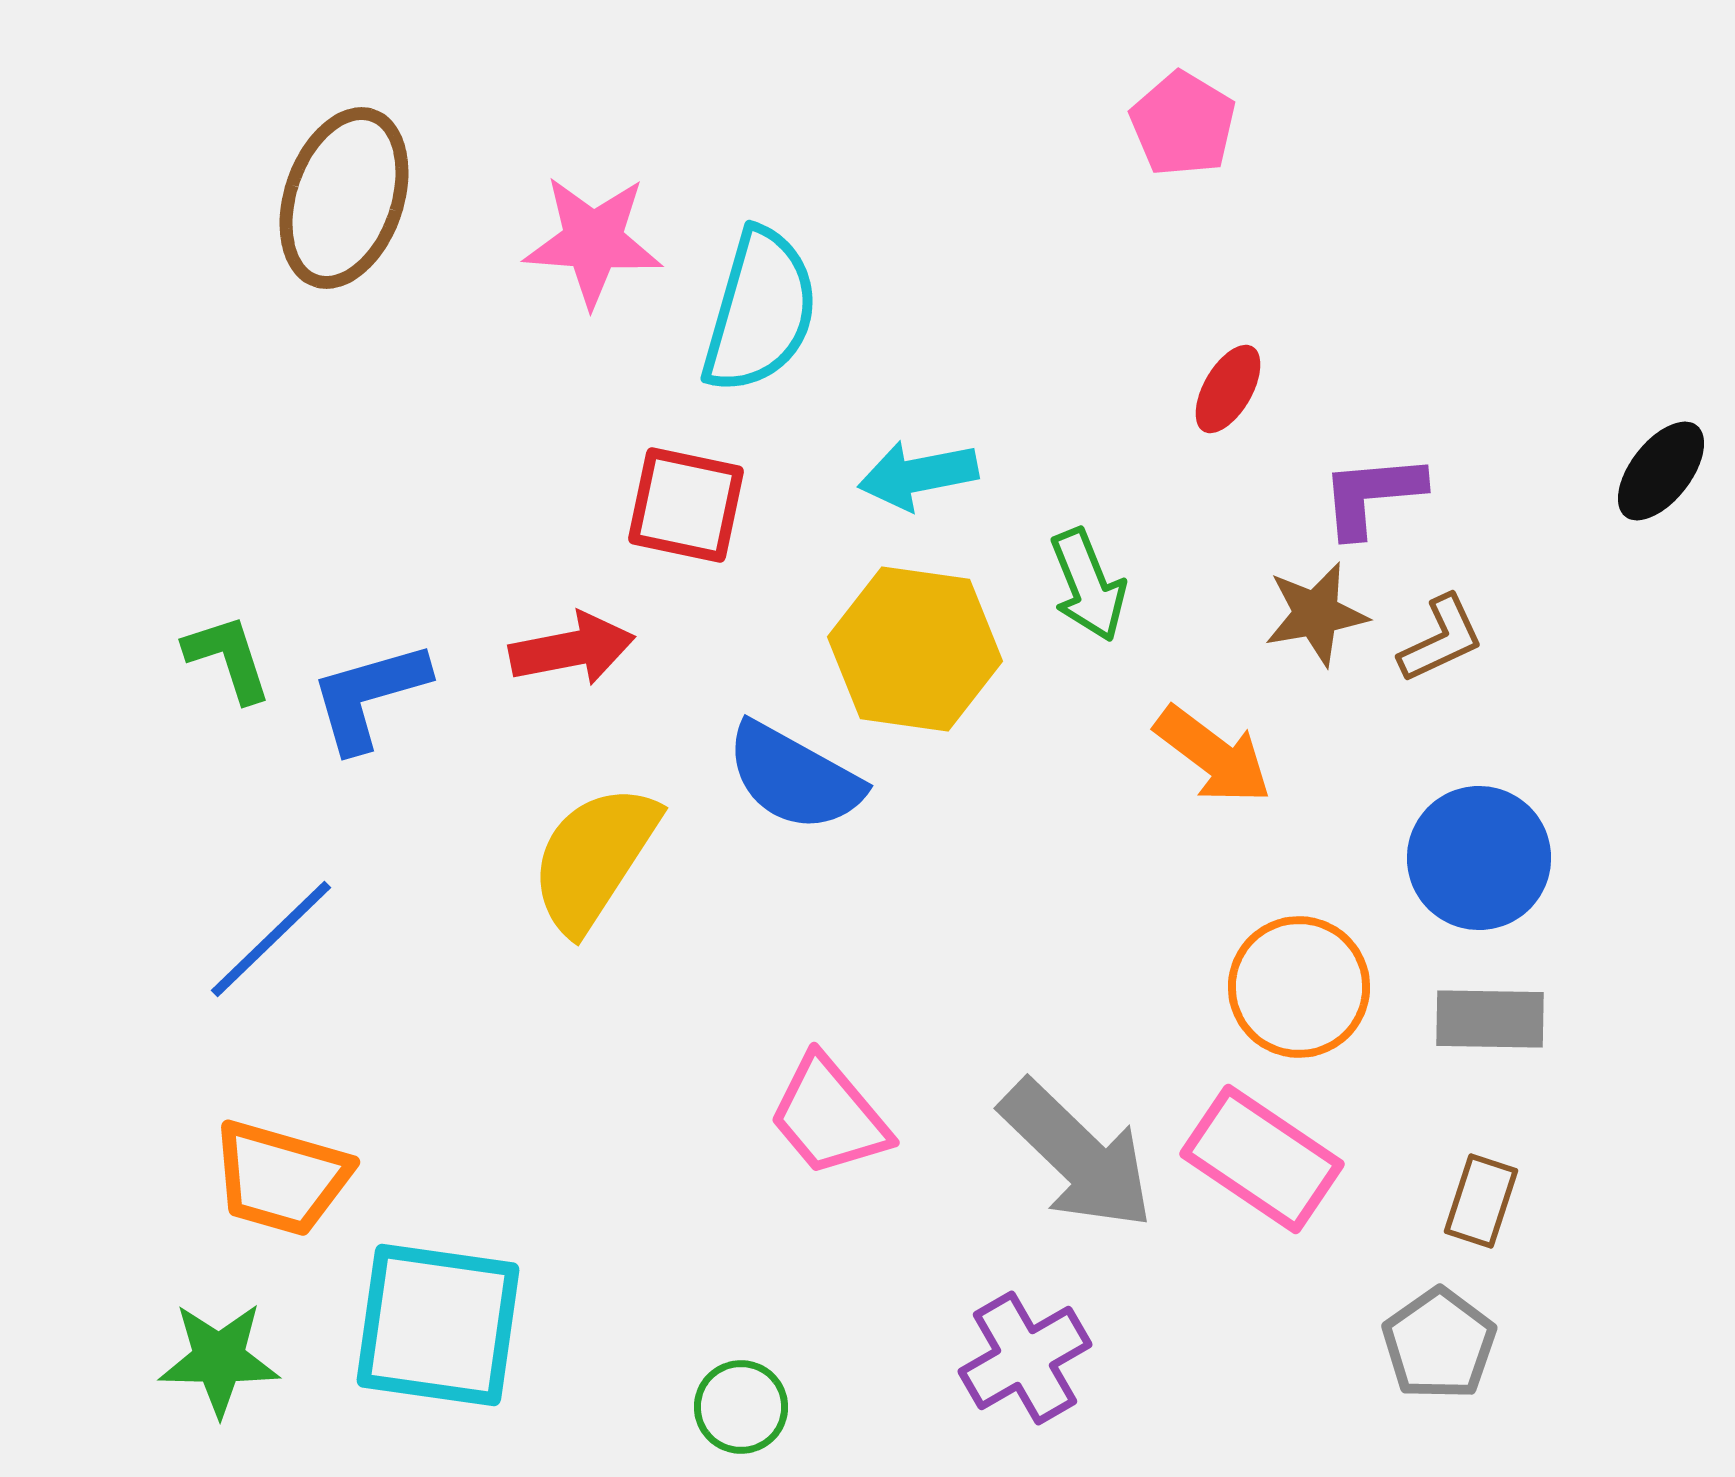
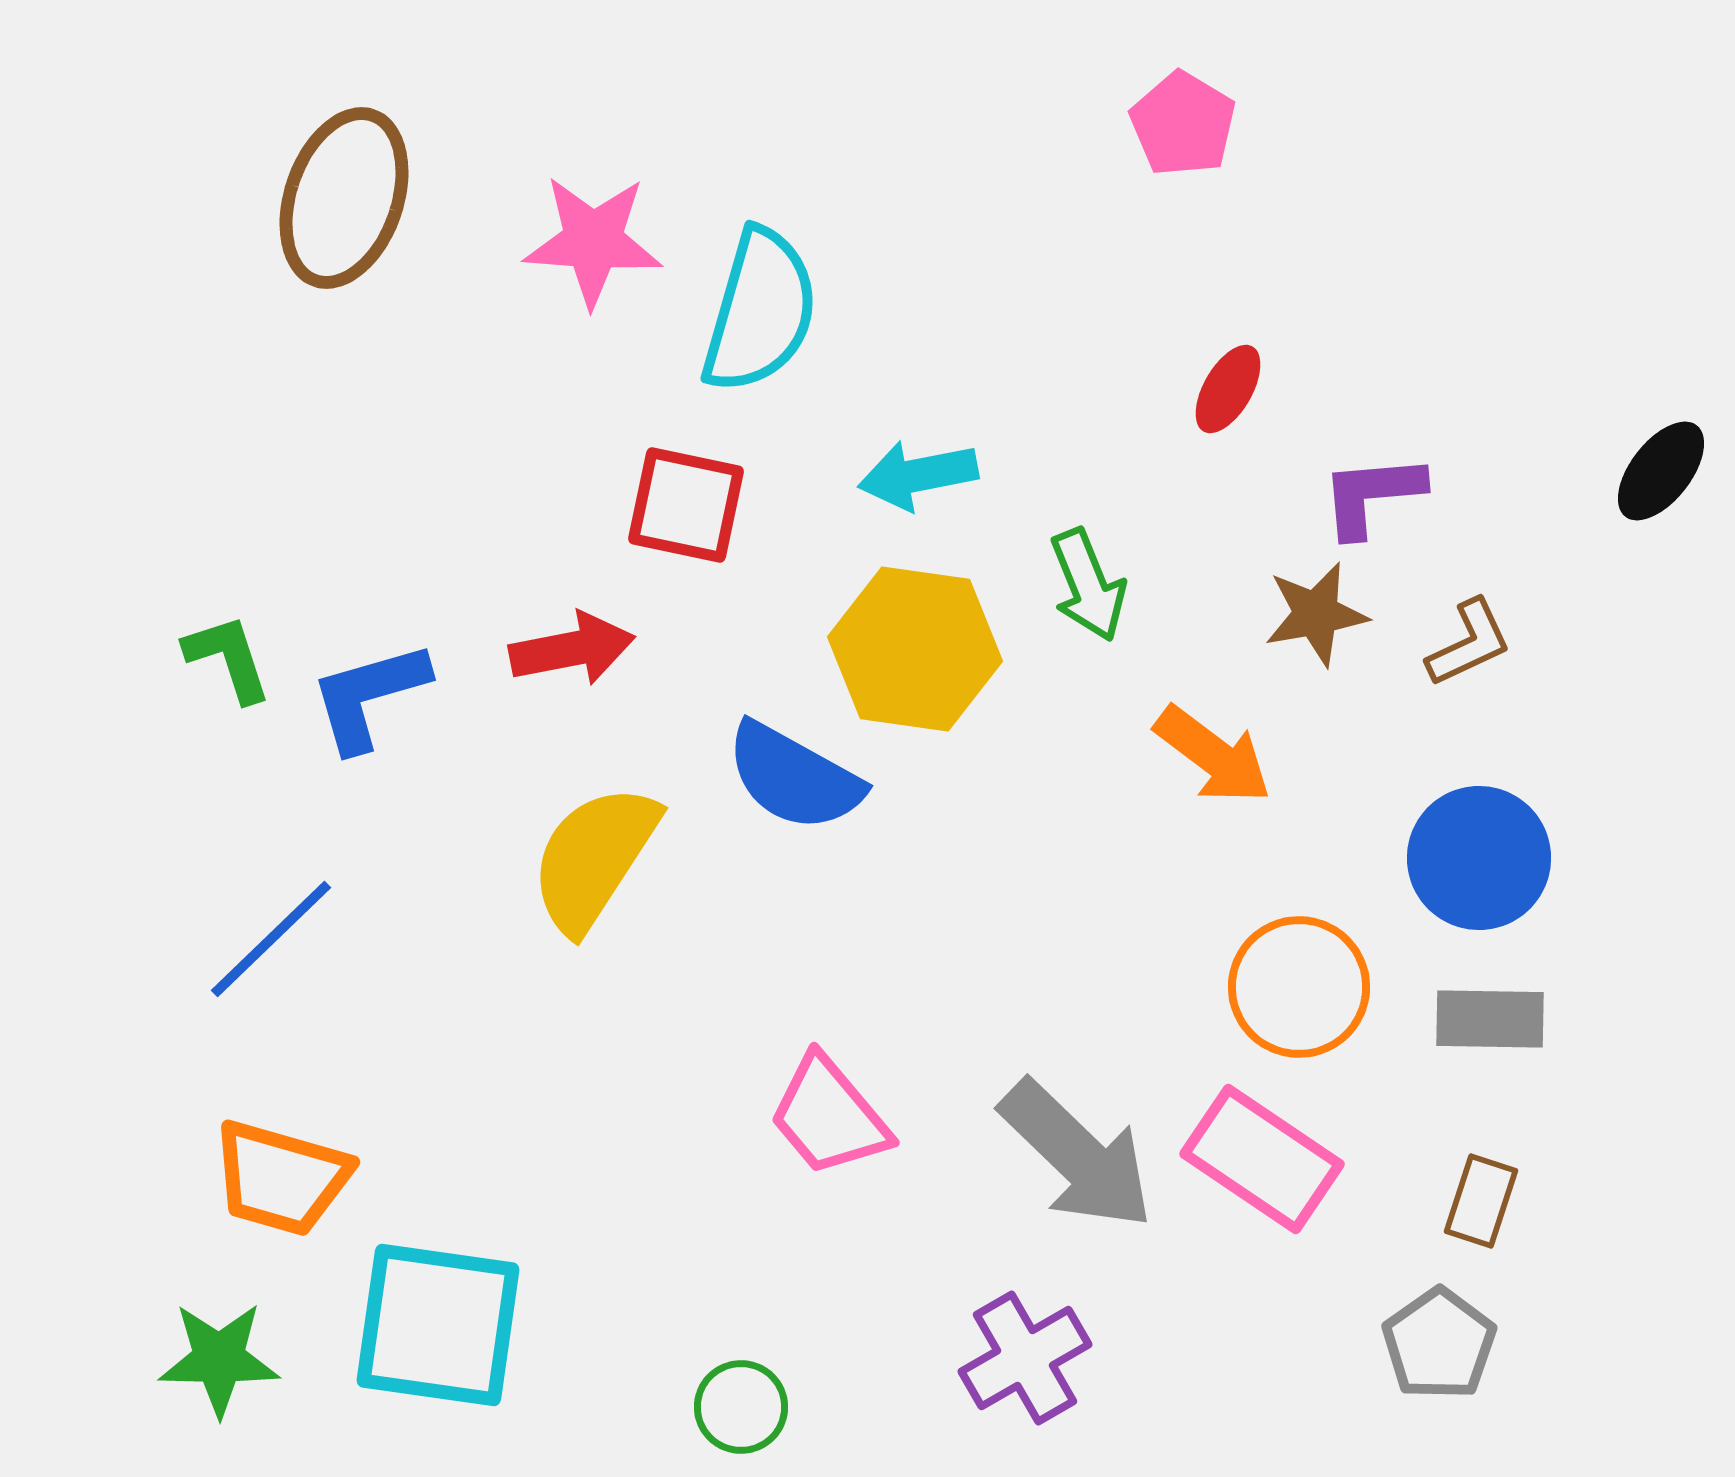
brown L-shape: moved 28 px right, 4 px down
